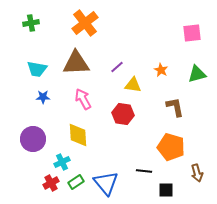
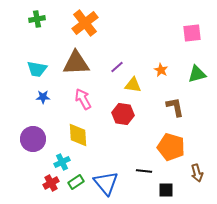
green cross: moved 6 px right, 4 px up
